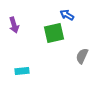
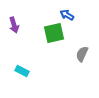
gray semicircle: moved 2 px up
cyan rectangle: rotated 32 degrees clockwise
